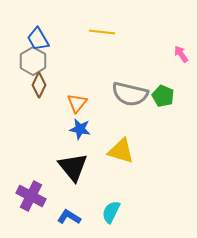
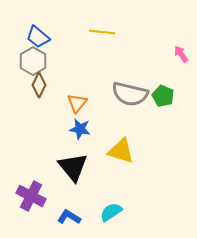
blue trapezoid: moved 2 px up; rotated 20 degrees counterclockwise
cyan semicircle: rotated 30 degrees clockwise
